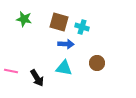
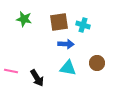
brown square: rotated 24 degrees counterclockwise
cyan cross: moved 1 px right, 2 px up
cyan triangle: moved 4 px right
